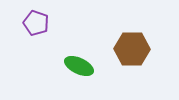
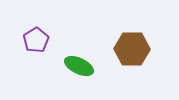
purple pentagon: moved 17 px down; rotated 20 degrees clockwise
